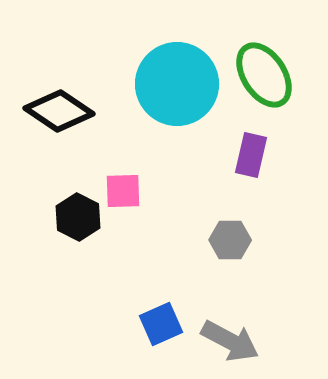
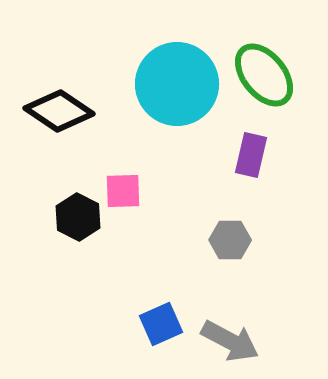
green ellipse: rotated 6 degrees counterclockwise
